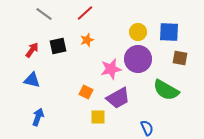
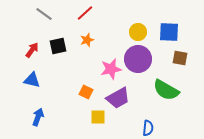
blue semicircle: moved 1 px right; rotated 28 degrees clockwise
